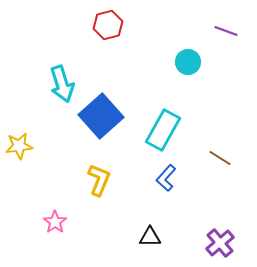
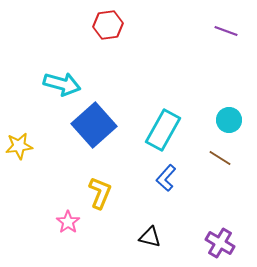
red hexagon: rotated 8 degrees clockwise
cyan circle: moved 41 px right, 58 px down
cyan arrow: rotated 57 degrees counterclockwise
blue square: moved 7 px left, 9 px down
yellow L-shape: moved 1 px right, 13 px down
pink star: moved 13 px right
black triangle: rotated 15 degrees clockwise
purple cross: rotated 20 degrees counterclockwise
